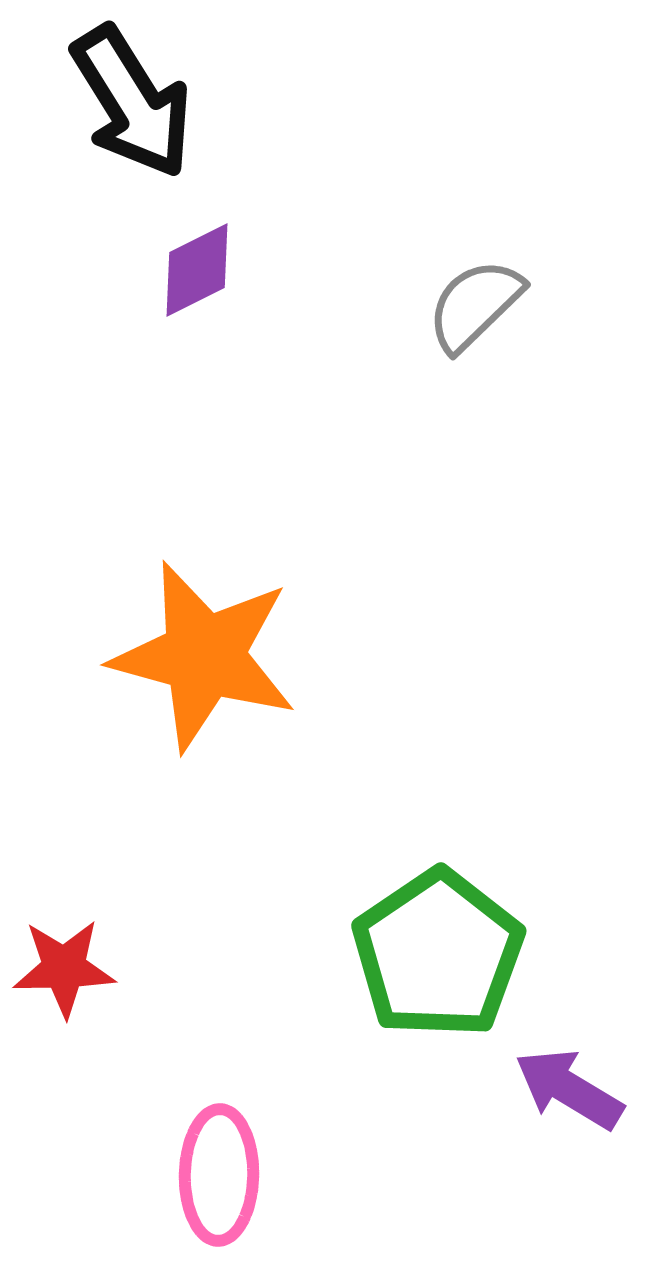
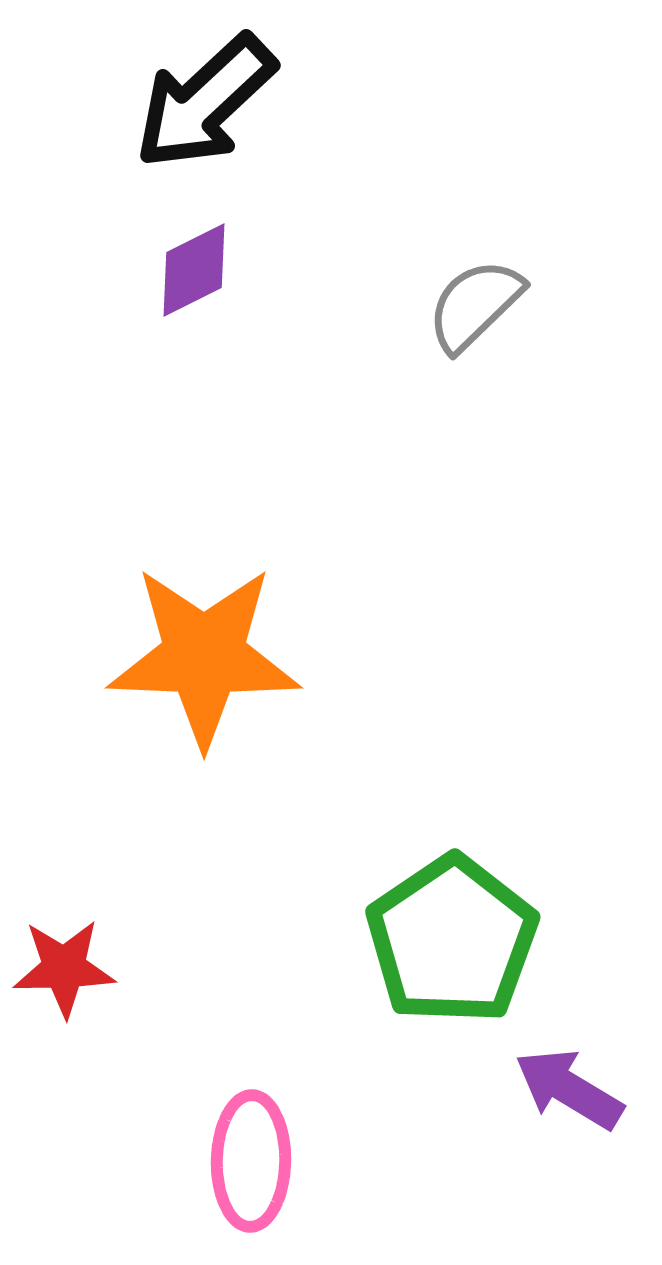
black arrow: moved 73 px right; rotated 79 degrees clockwise
purple diamond: moved 3 px left
orange star: rotated 13 degrees counterclockwise
green pentagon: moved 14 px right, 14 px up
pink ellipse: moved 32 px right, 14 px up
